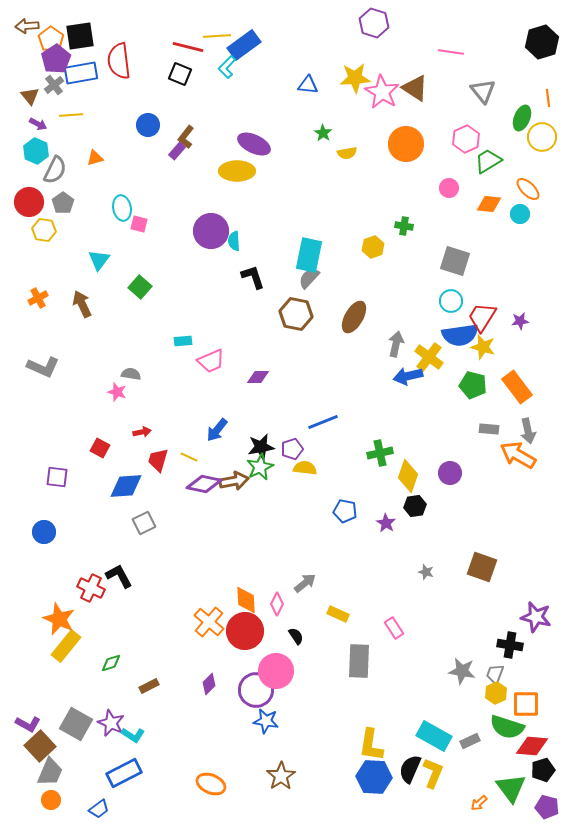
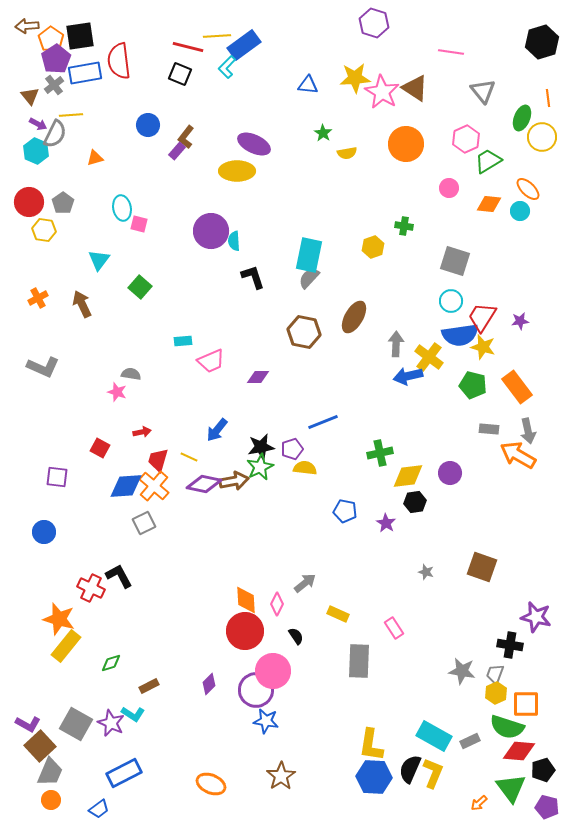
blue rectangle at (81, 73): moved 4 px right
gray semicircle at (55, 170): moved 36 px up
cyan circle at (520, 214): moved 3 px up
brown hexagon at (296, 314): moved 8 px right, 18 px down
gray arrow at (396, 344): rotated 10 degrees counterclockwise
yellow diamond at (408, 476): rotated 64 degrees clockwise
black hexagon at (415, 506): moved 4 px up
orange star at (59, 619): rotated 8 degrees counterclockwise
orange cross at (209, 622): moved 55 px left, 136 px up
pink circle at (276, 671): moved 3 px left
cyan L-shape at (133, 735): moved 21 px up
red diamond at (532, 746): moved 13 px left, 5 px down
